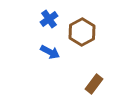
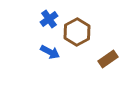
brown hexagon: moved 5 px left
brown rectangle: moved 14 px right, 25 px up; rotated 18 degrees clockwise
